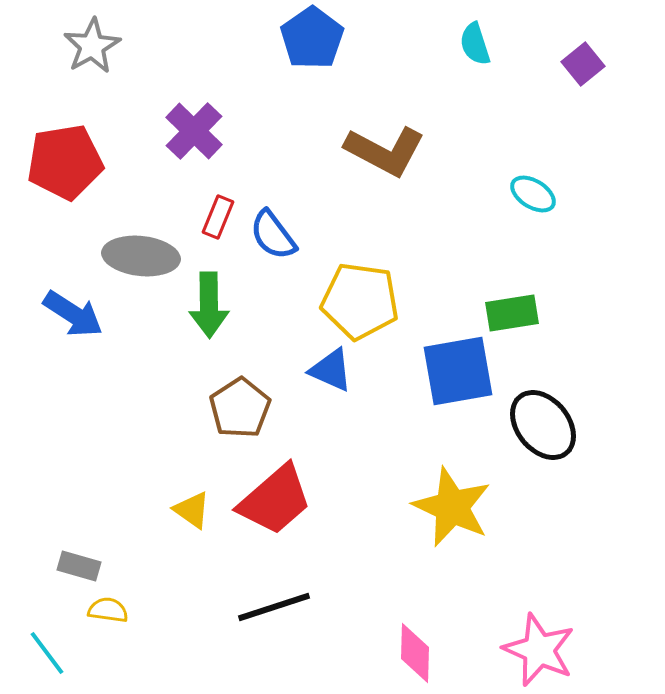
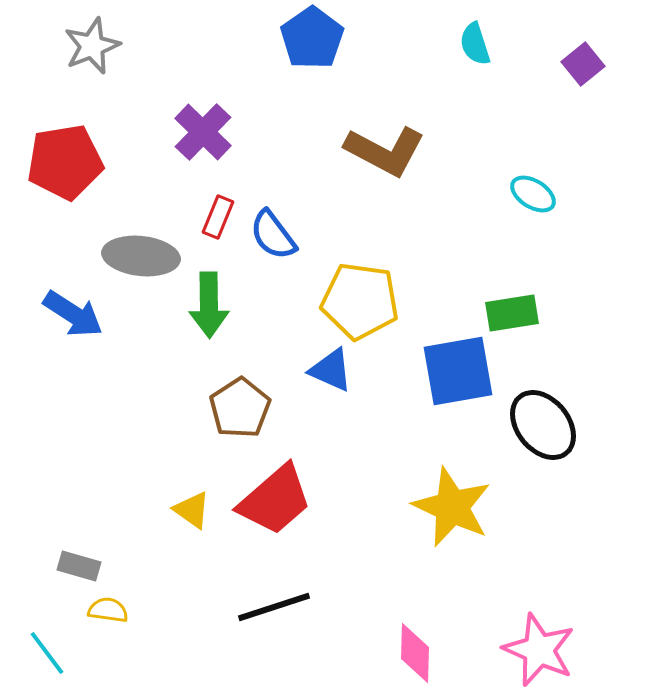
gray star: rotated 8 degrees clockwise
purple cross: moved 9 px right, 1 px down
